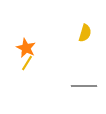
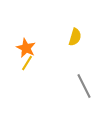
yellow semicircle: moved 10 px left, 4 px down
gray line: rotated 65 degrees clockwise
